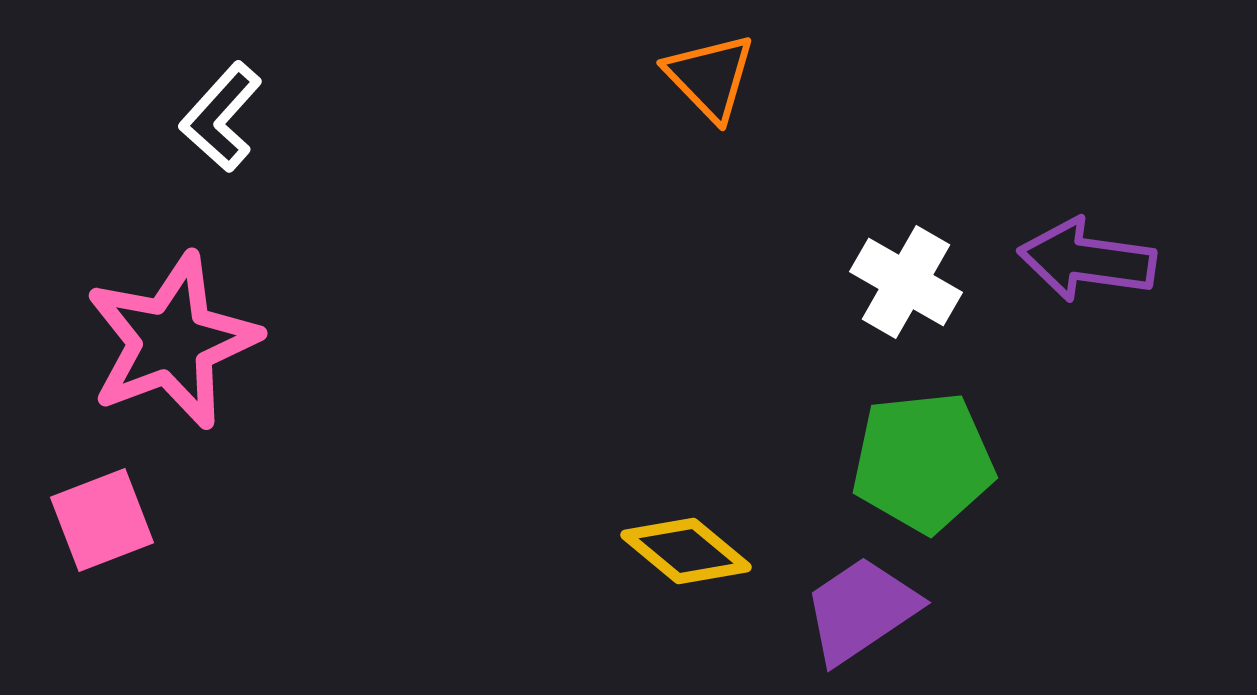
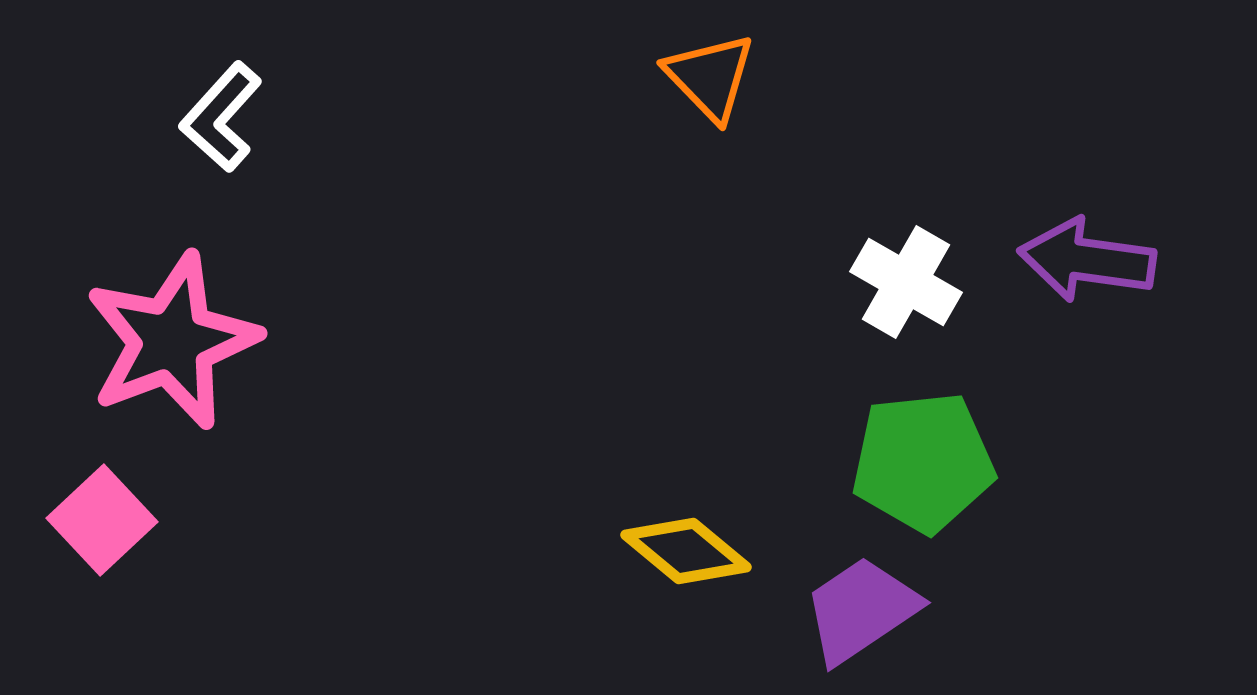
pink square: rotated 22 degrees counterclockwise
